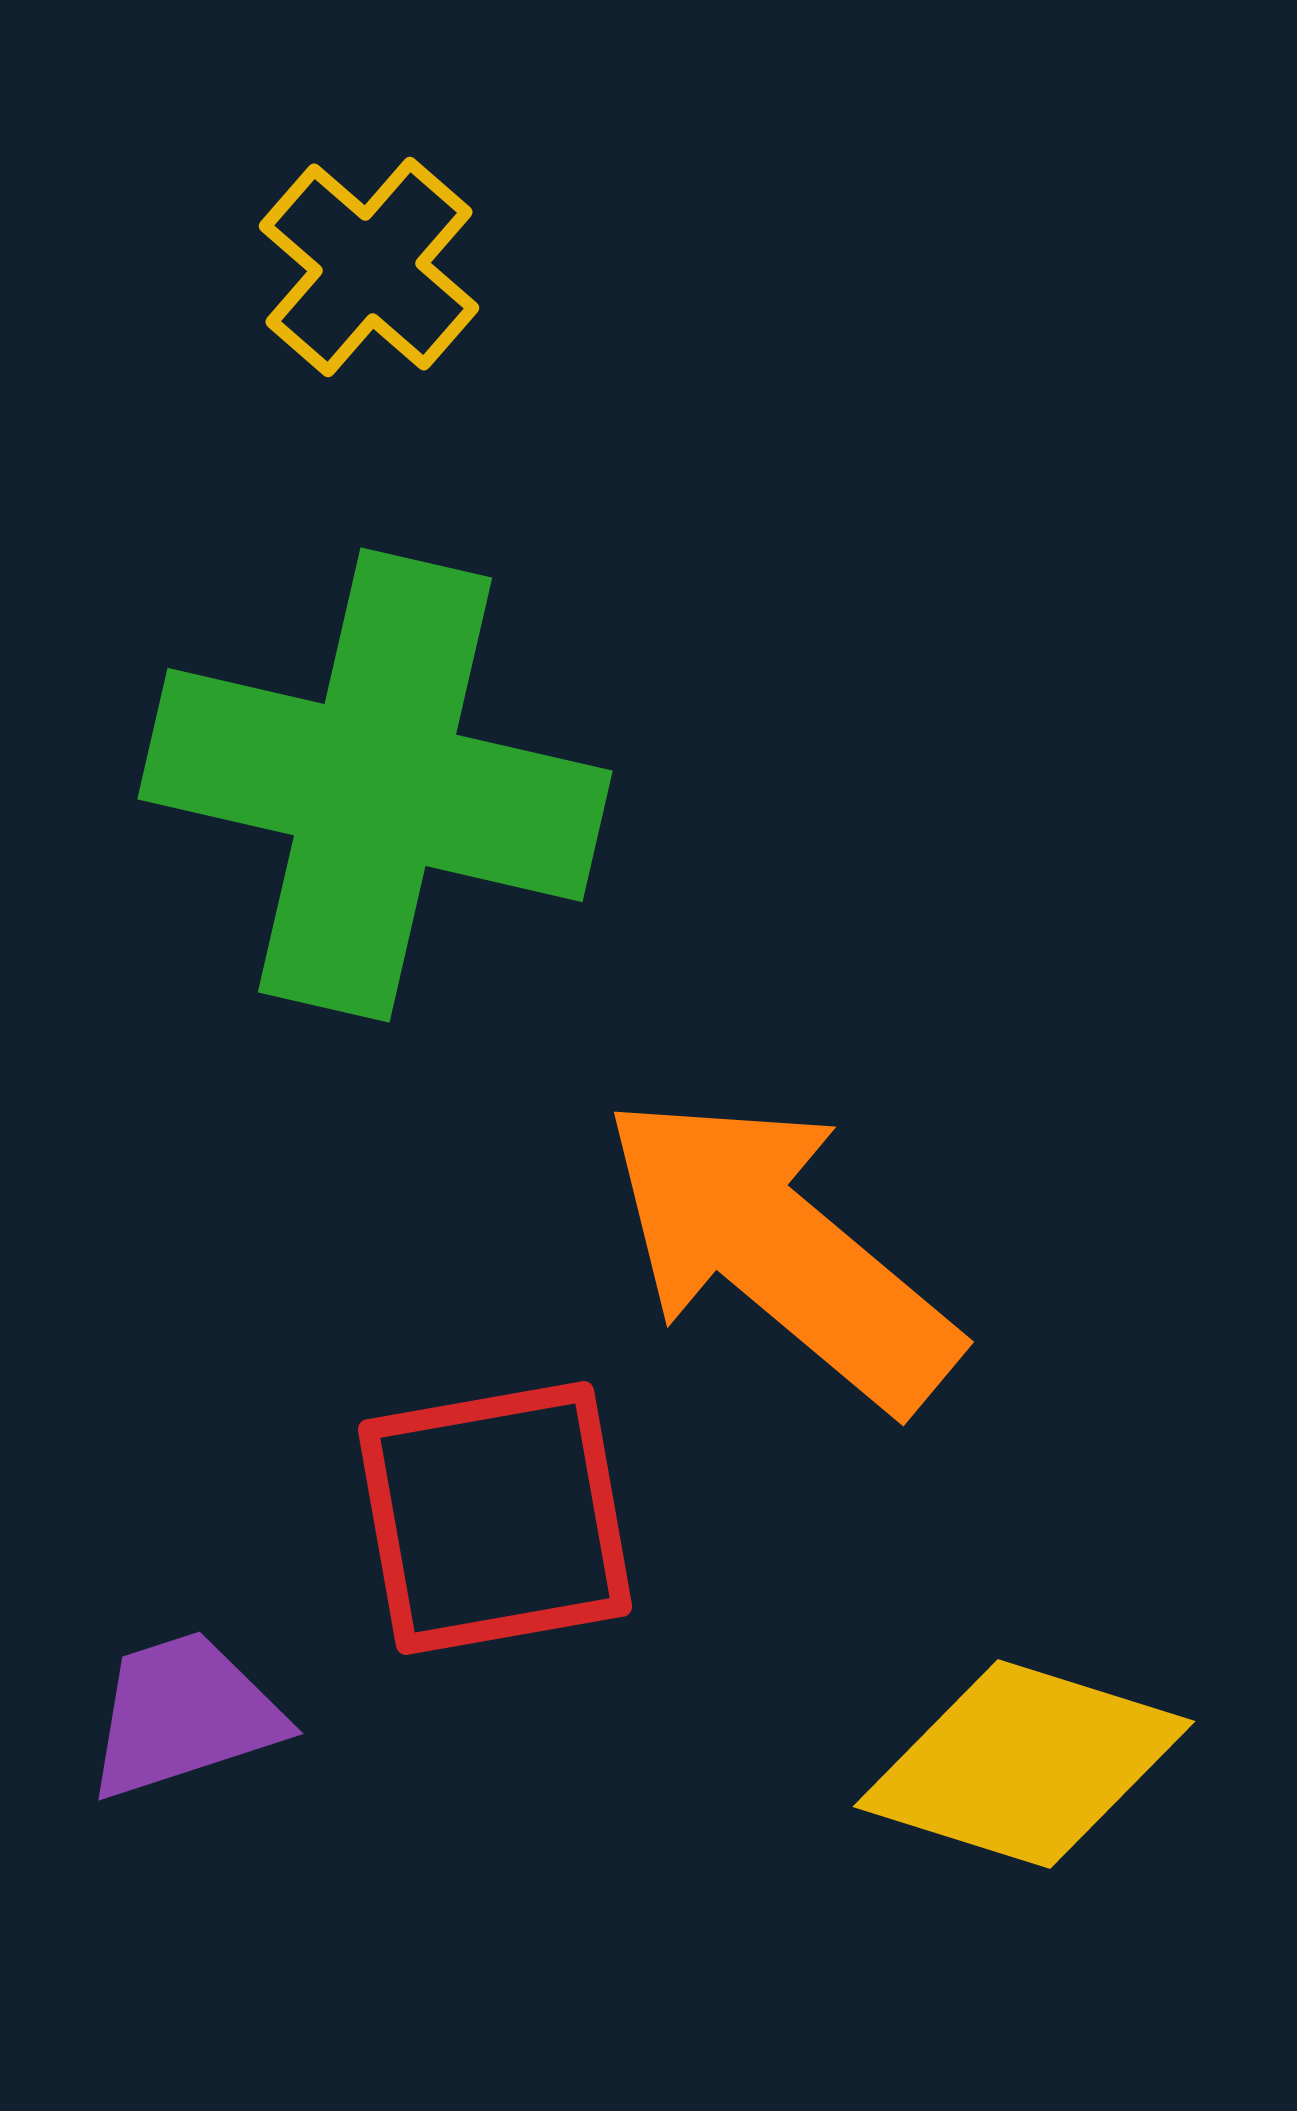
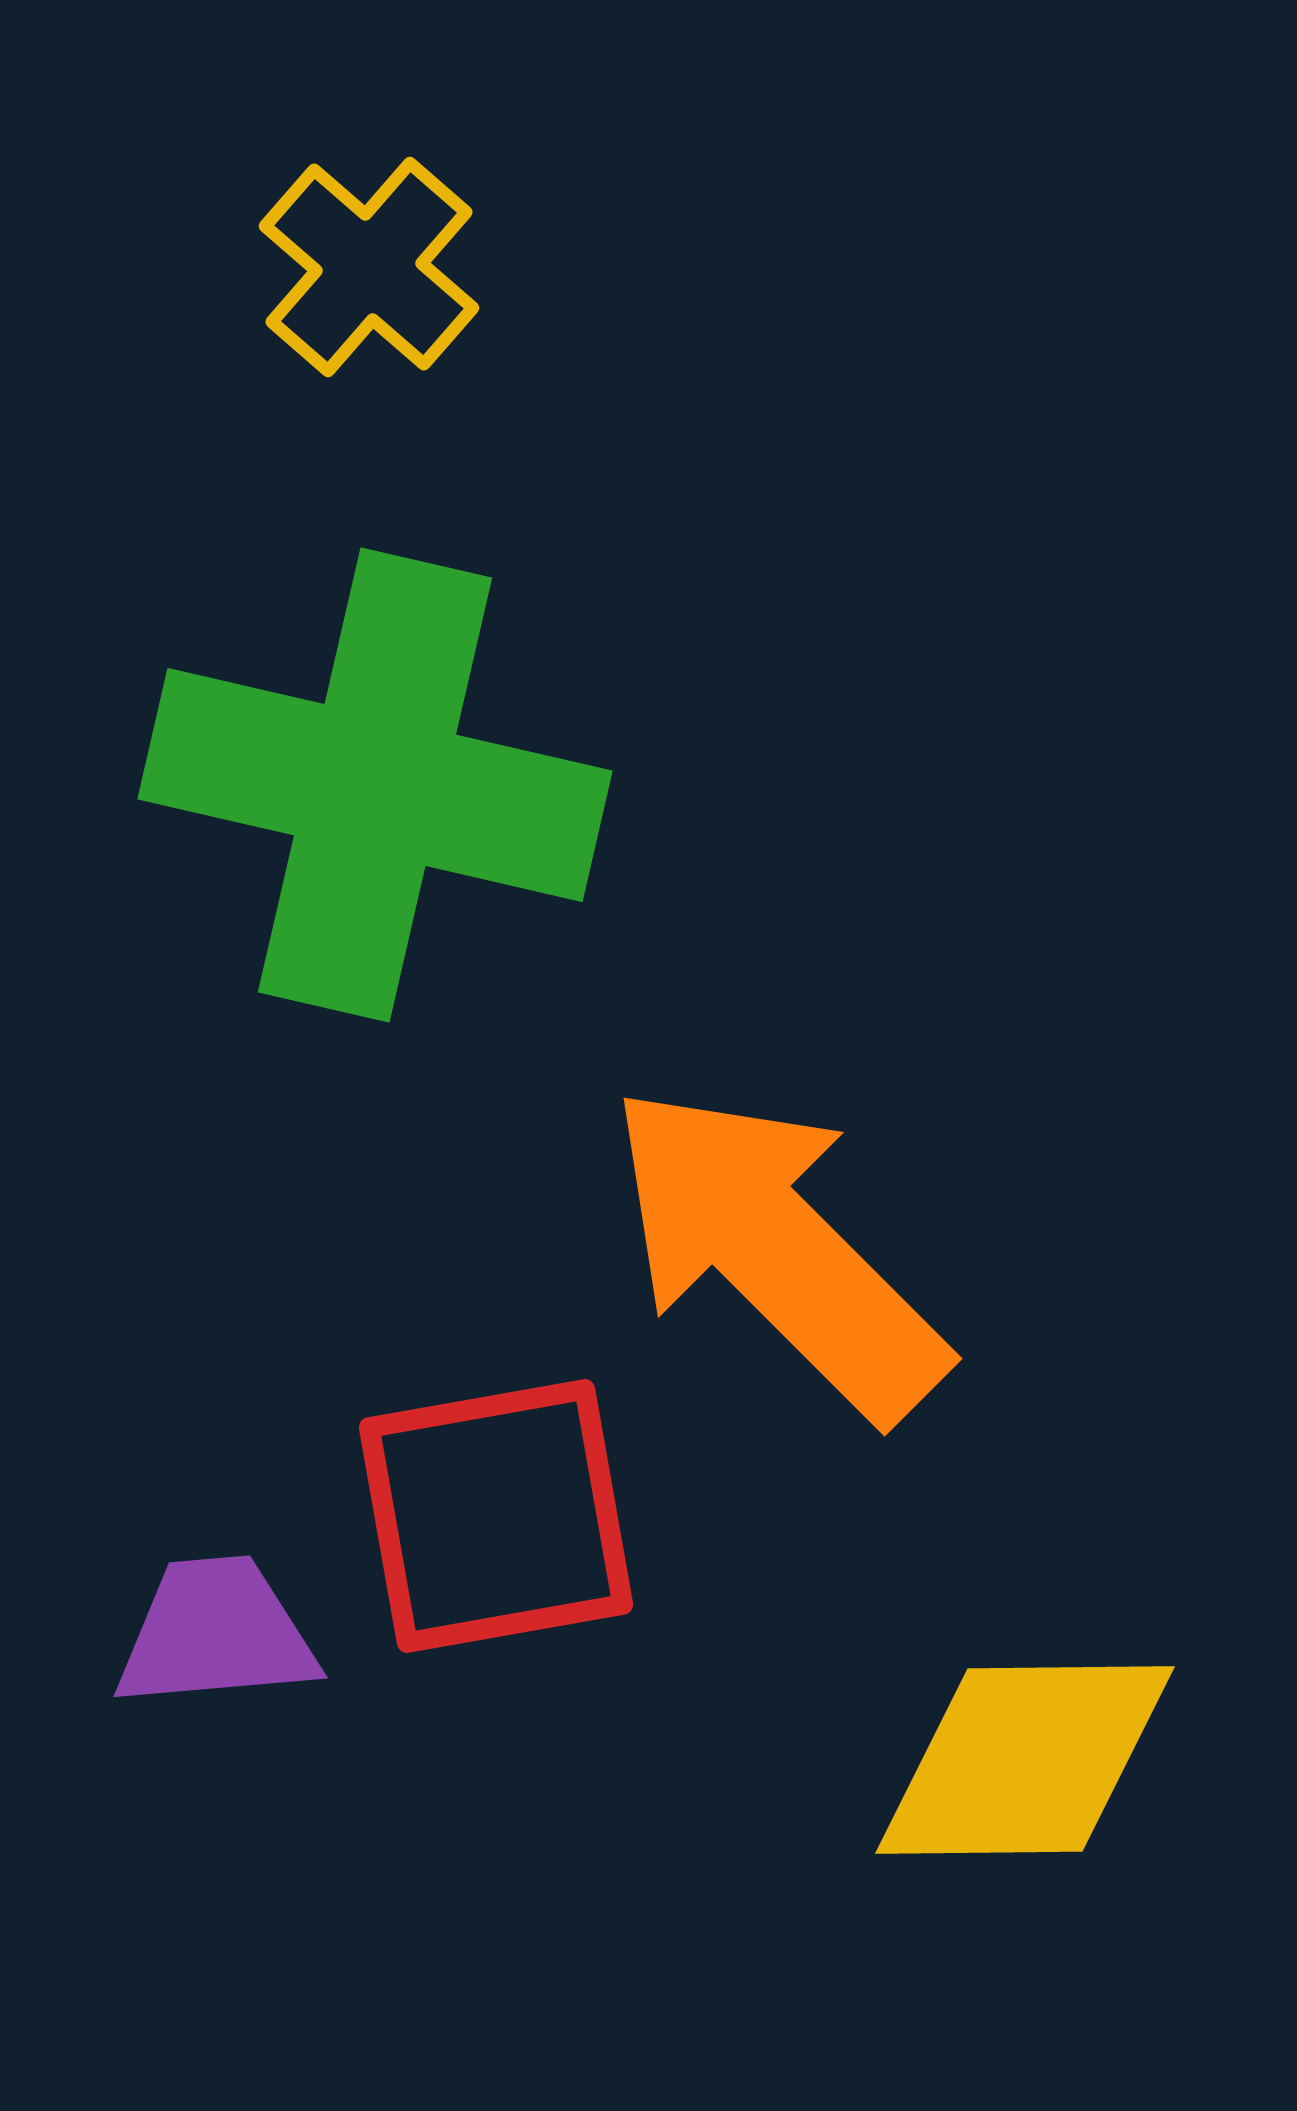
orange arrow: moved 3 px left; rotated 5 degrees clockwise
red square: moved 1 px right, 2 px up
purple trapezoid: moved 32 px right, 82 px up; rotated 13 degrees clockwise
yellow diamond: moved 1 px right, 4 px up; rotated 18 degrees counterclockwise
